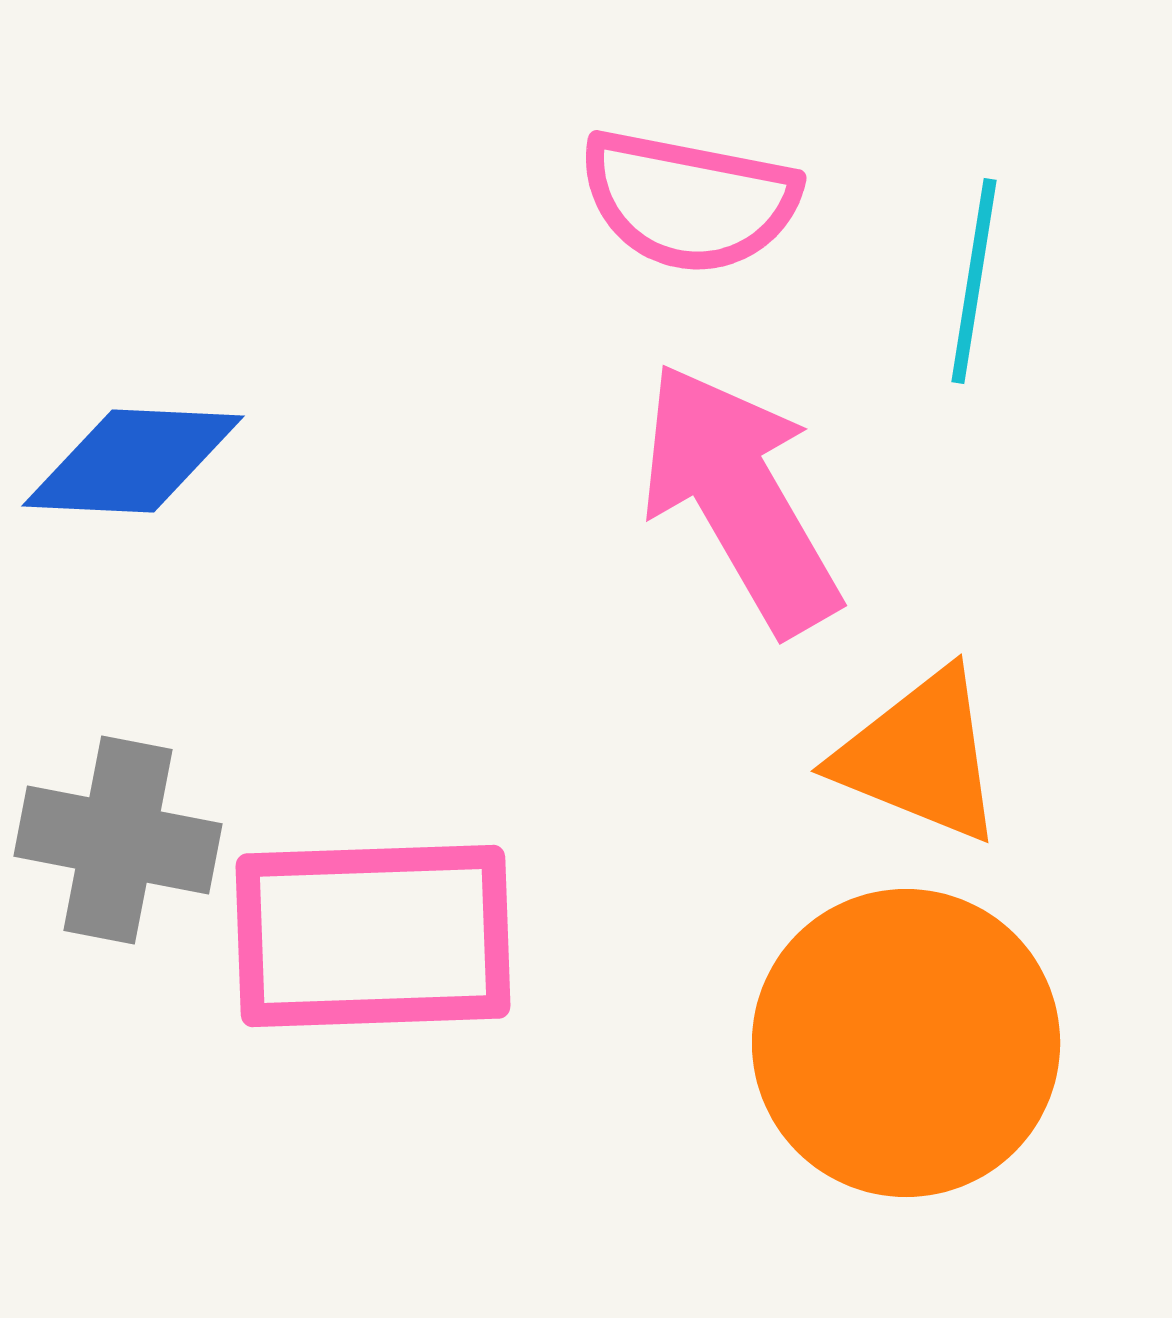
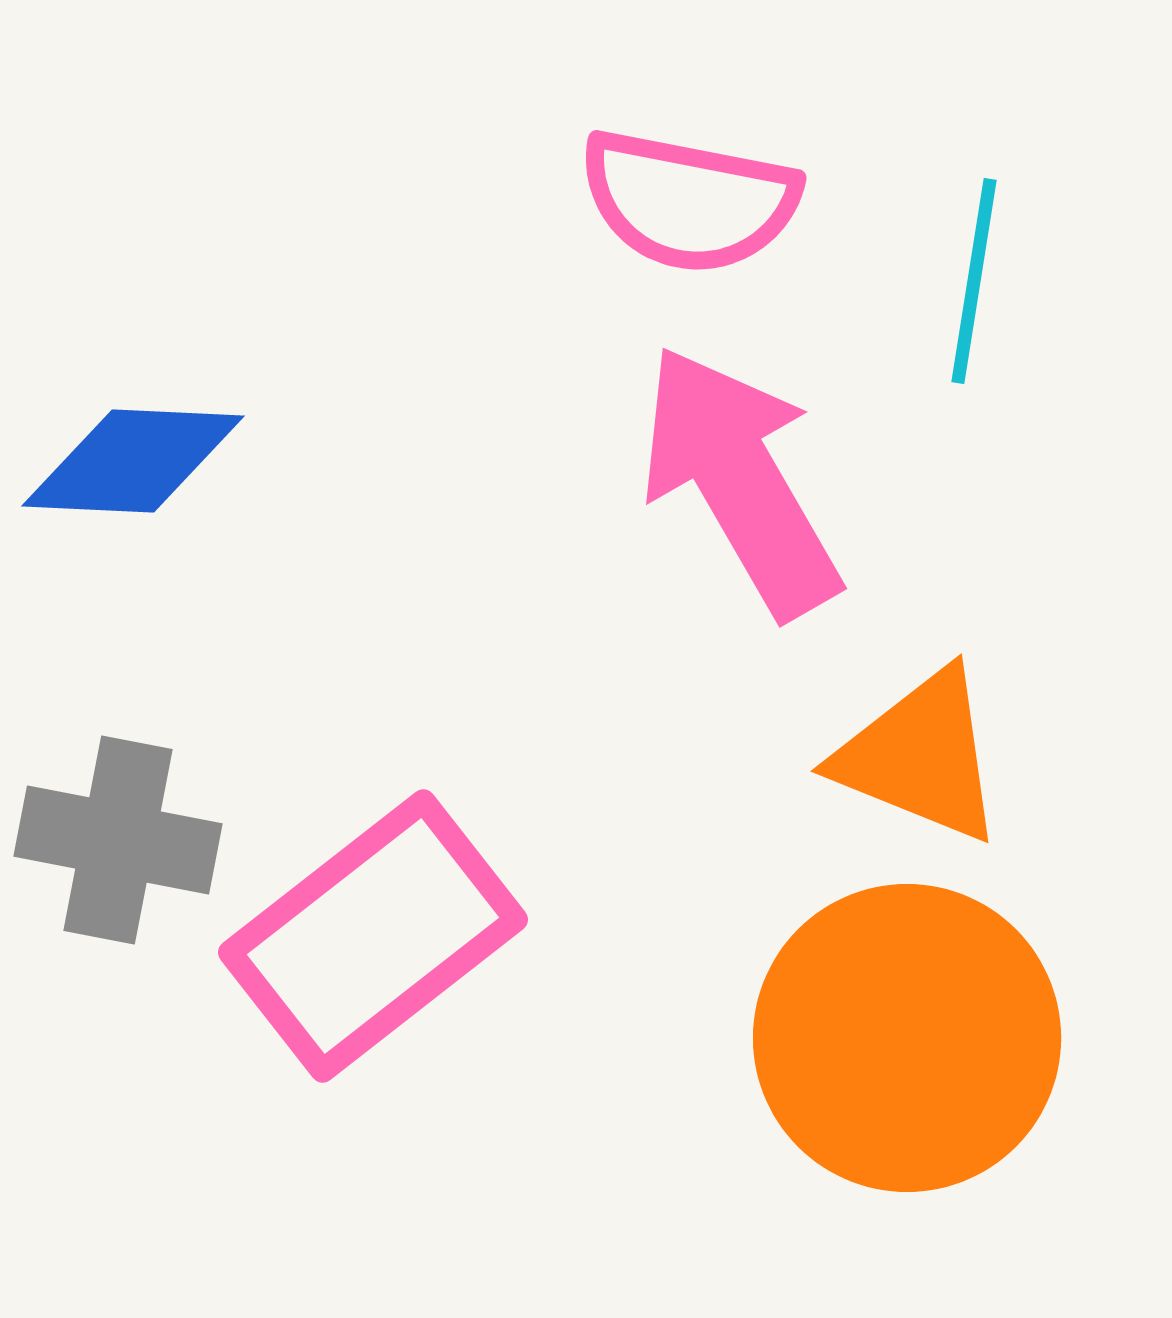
pink arrow: moved 17 px up
pink rectangle: rotated 36 degrees counterclockwise
orange circle: moved 1 px right, 5 px up
